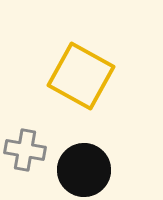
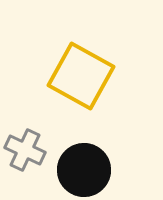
gray cross: rotated 15 degrees clockwise
